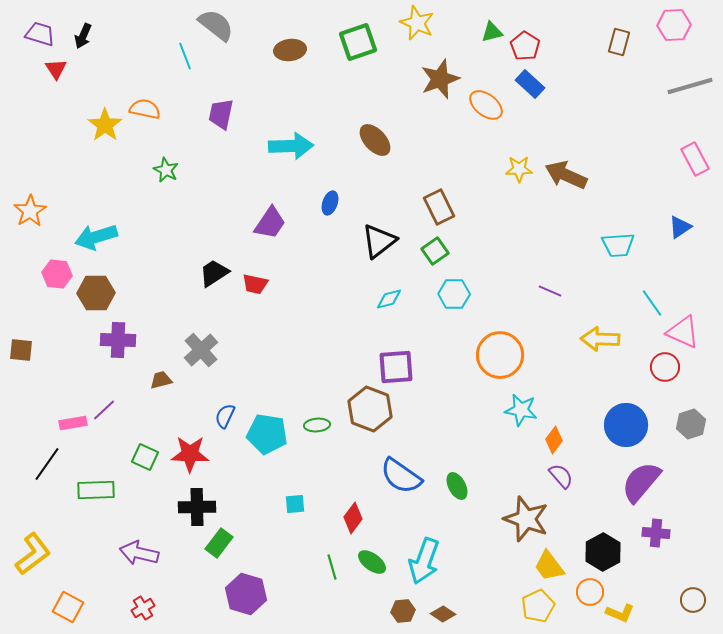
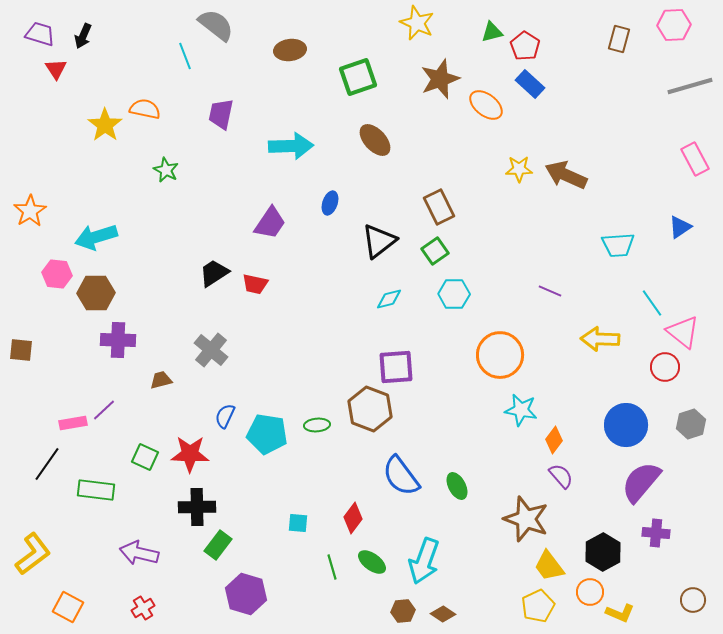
green square at (358, 42): moved 35 px down
brown rectangle at (619, 42): moved 3 px up
pink triangle at (683, 332): rotated 15 degrees clockwise
gray cross at (201, 350): moved 10 px right; rotated 8 degrees counterclockwise
blue semicircle at (401, 476): rotated 18 degrees clockwise
green rectangle at (96, 490): rotated 9 degrees clockwise
cyan square at (295, 504): moved 3 px right, 19 px down; rotated 10 degrees clockwise
green rectangle at (219, 543): moved 1 px left, 2 px down
